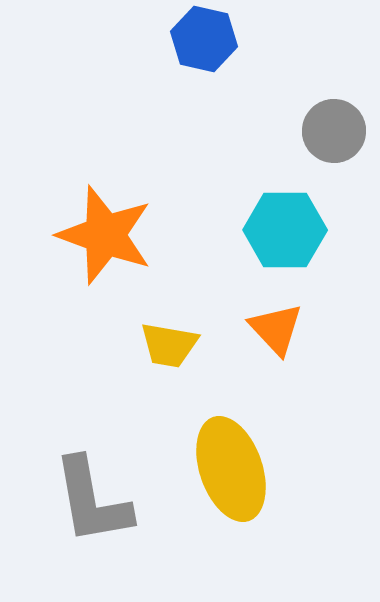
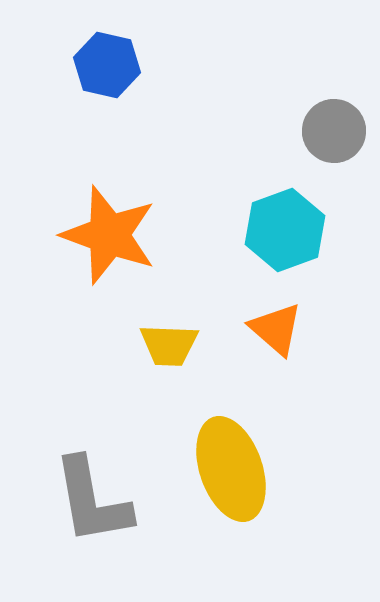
blue hexagon: moved 97 px left, 26 px down
cyan hexagon: rotated 20 degrees counterclockwise
orange star: moved 4 px right
orange triangle: rotated 6 degrees counterclockwise
yellow trapezoid: rotated 8 degrees counterclockwise
